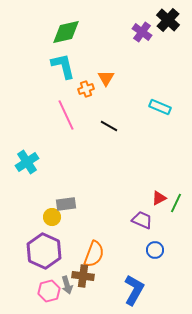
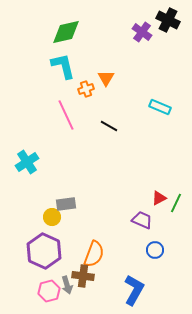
black cross: rotated 15 degrees counterclockwise
